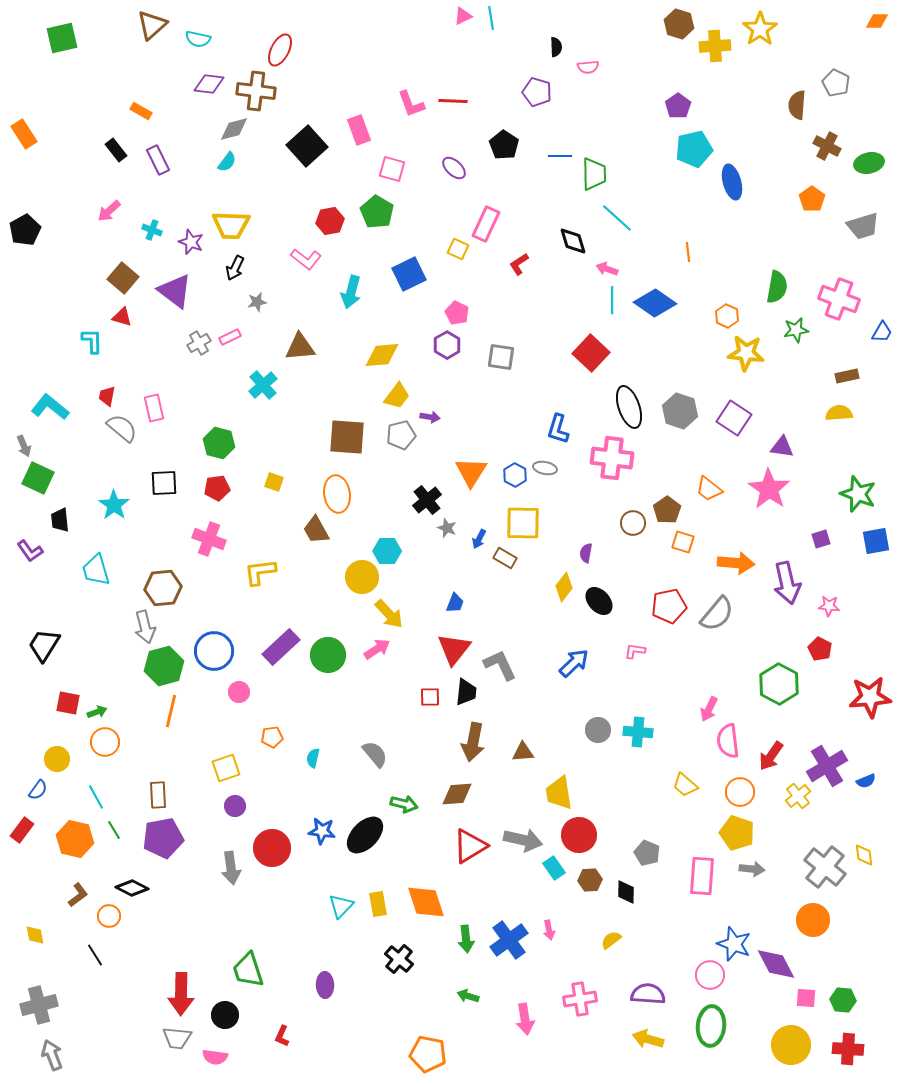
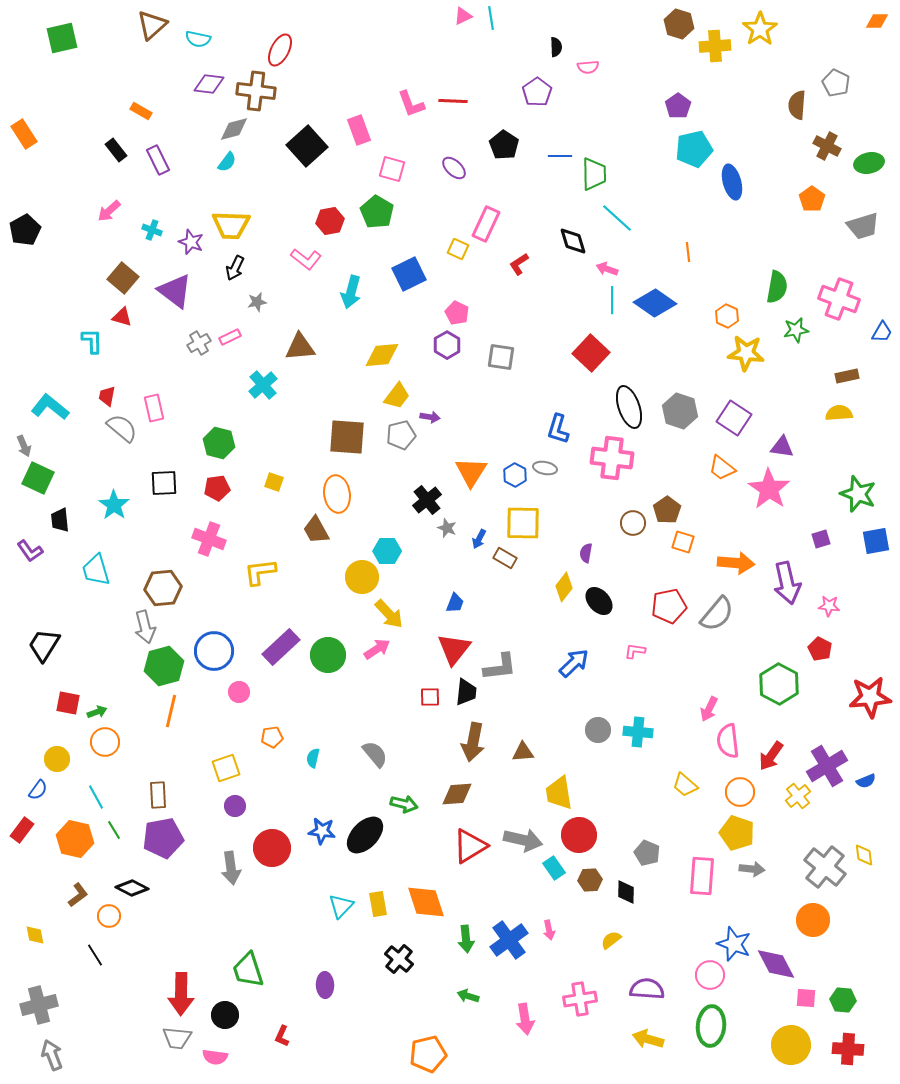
purple pentagon at (537, 92): rotated 20 degrees clockwise
orange trapezoid at (709, 489): moved 13 px right, 21 px up
gray L-shape at (500, 665): moved 2 px down; rotated 108 degrees clockwise
purple semicircle at (648, 994): moved 1 px left, 5 px up
orange pentagon at (428, 1054): rotated 24 degrees counterclockwise
